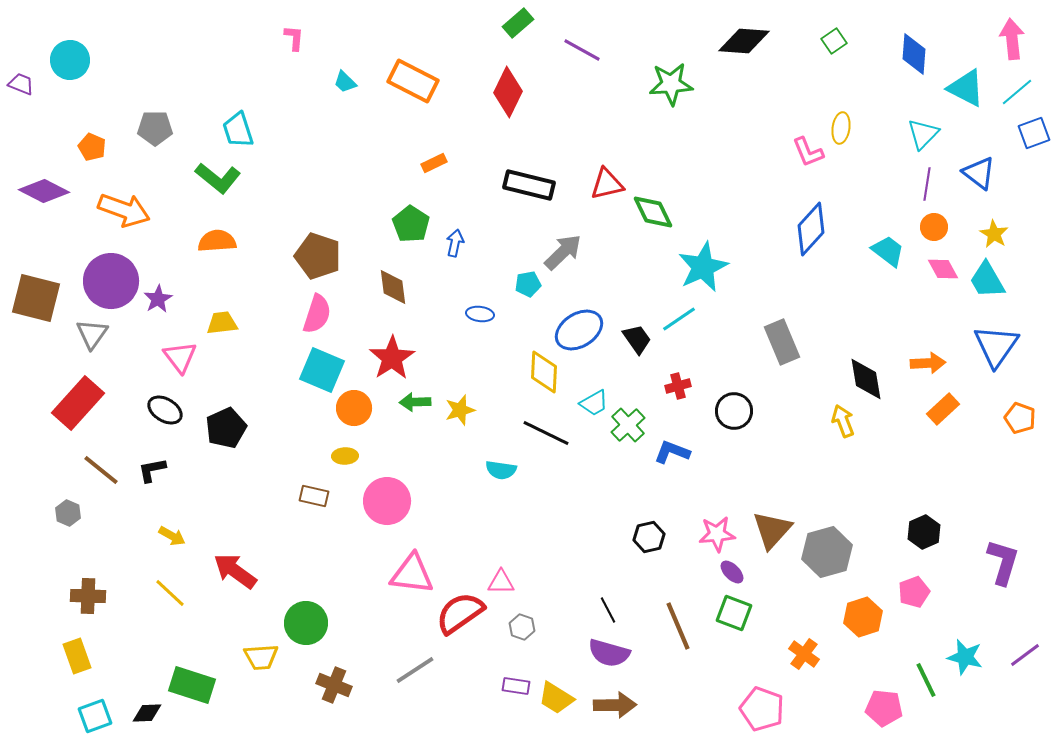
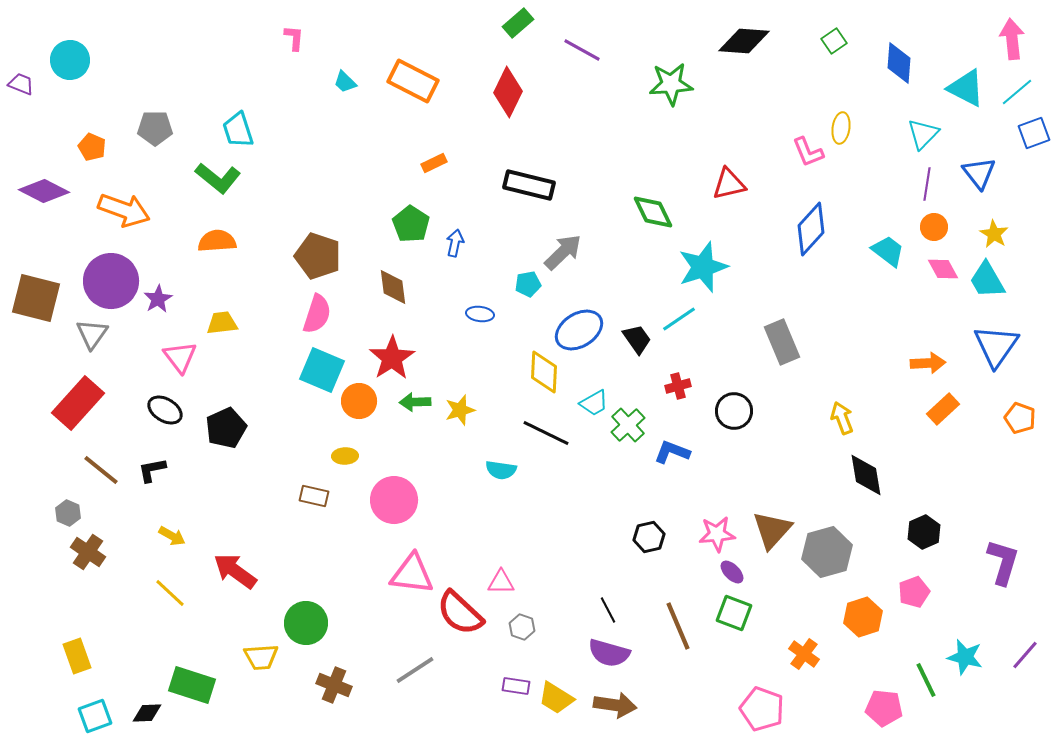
blue diamond at (914, 54): moved 15 px left, 9 px down
blue triangle at (979, 173): rotated 15 degrees clockwise
red triangle at (607, 184): moved 122 px right
cyan star at (703, 267): rotated 6 degrees clockwise
black diamond at (866, 379): moved 96 px down
orange circle at (354, 408): moved 5 px right, 7 px up
yellow arrow at (843, 421): moved 1 px left, 3 px up
pink circle at (387, 501): moved 7 px right, 1 px up
brown cross at (88, 596): moved 44 px up; rotated 32 degrees clockwise
red semicircle at (460, 613): rotated 102 degrees counterclockwise
purple line at (1025, 655): rotated 12 degrees counterclockwise
brown arrow at (615, 705): rotated 9 degrees clockwise
